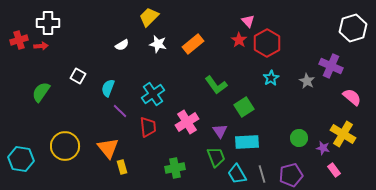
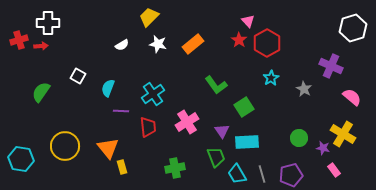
gray star: moved 3 px left, 8 px down
purple line: moved 1 px right; rotated 42 degrees counterclockwise
purple triangle: moved 2 px right
